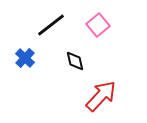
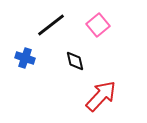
blue cross: rotated 24 degrees counterclockwise
